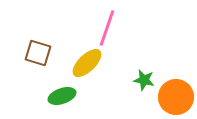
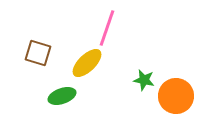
orange circle: moved 1 px up
